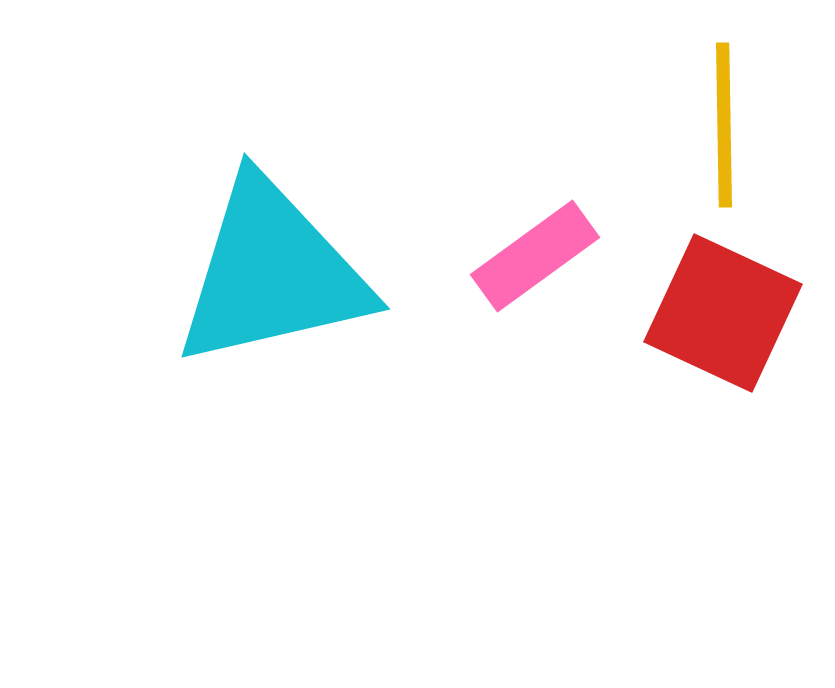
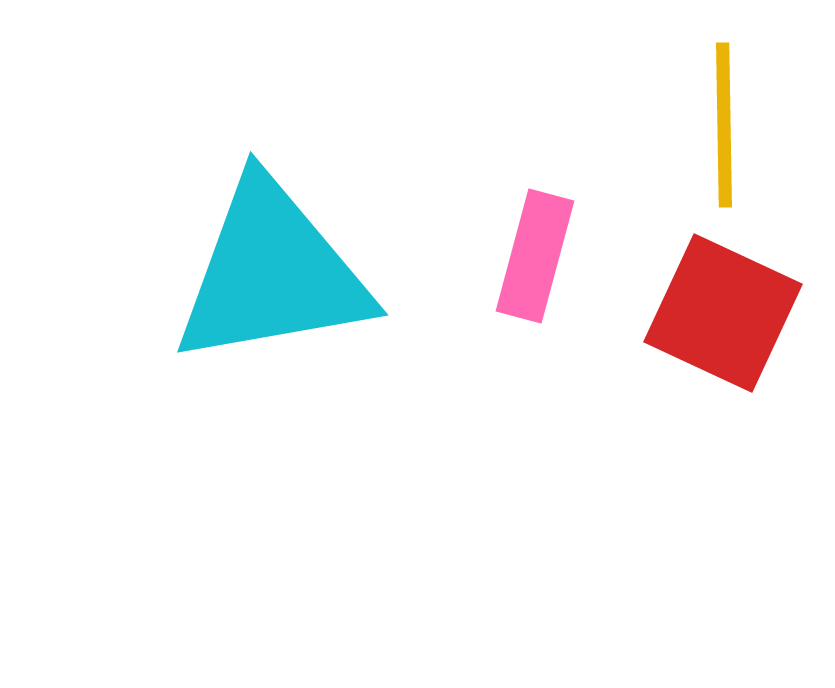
pink rectangle: rotated 39 degrees counterclockwise
cyan triangle: rotated 3 degrees clockwise
